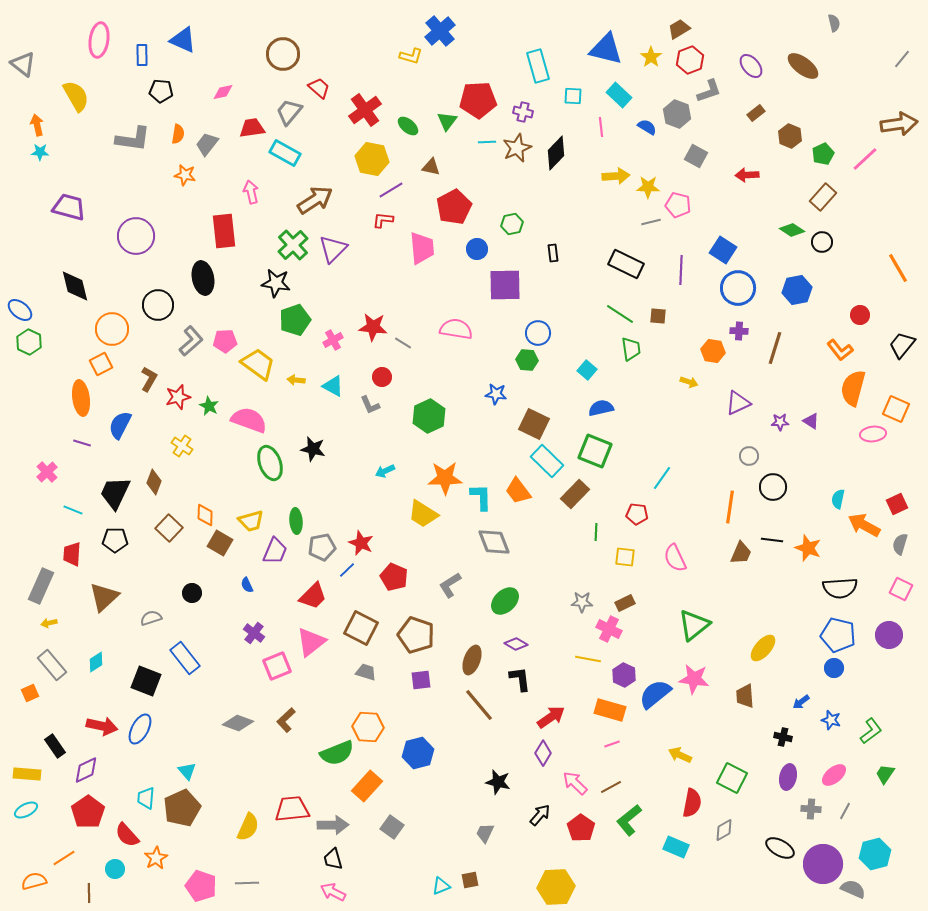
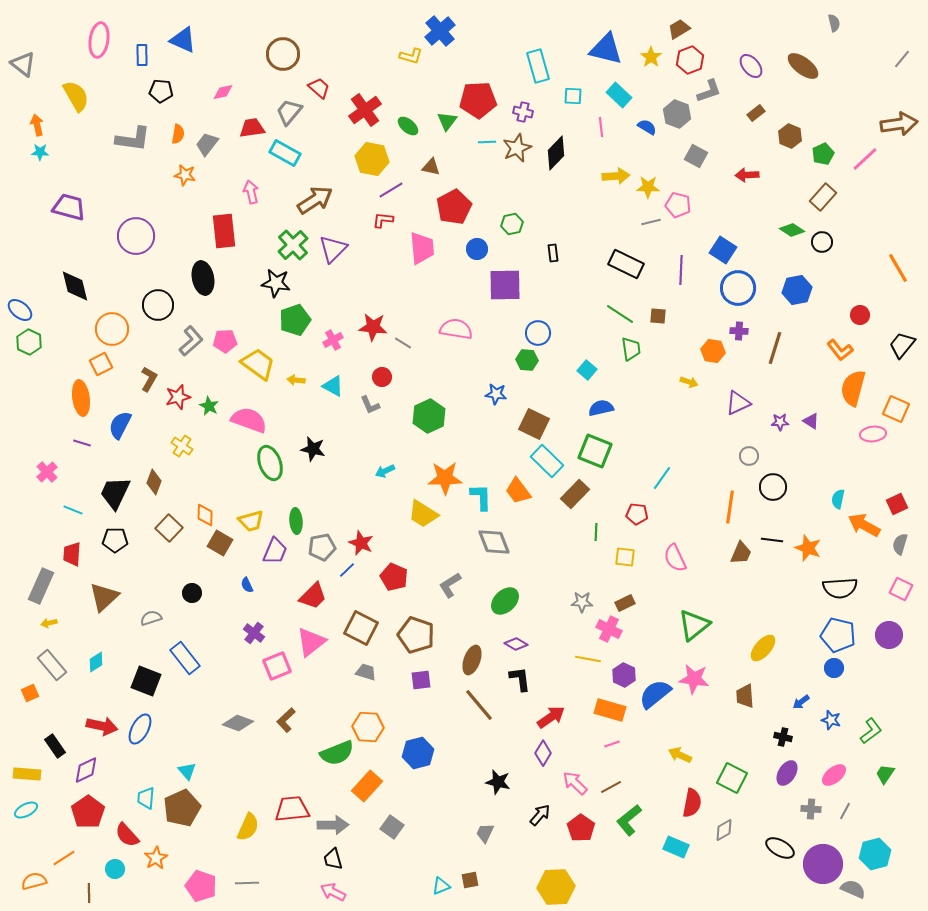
purple ellipse at (788, 777): moved 1 px left, 4 px up; rotated 20 degrees clockwise
